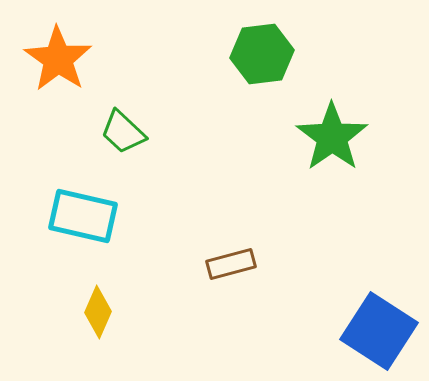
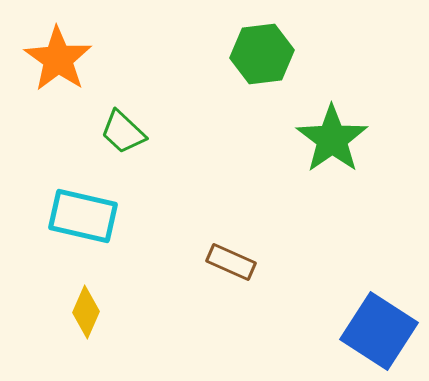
green star: moved 2 px down
brown rectangle: moved 2 px up; rotated 39 degrees clockwise
yellow diamond: moved 12 px left
